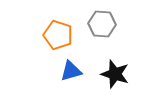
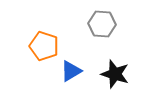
orange pentagon: moved 14 px left, 11 px down
blue triangle: rotated 15 degrees counterclockwise
